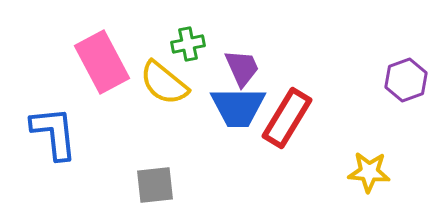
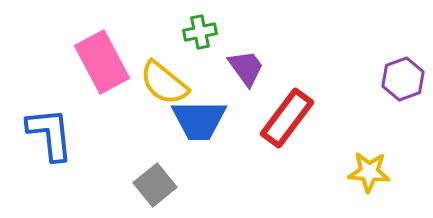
green cross: moved 12 px right, 12 px up
purple trapezoid: moved 4 px right; rotated 12 degrees counterclockwise
purple hexagon: moved 3 px left, 1 px up
blue trapezoid: moved 39 px left, 13 px down
red rectangle: rotated 6 degrees clockwise
blue L-shape: moved 4 px left, 1 px down
gray square: rotated 33 degrees counterclockwise
